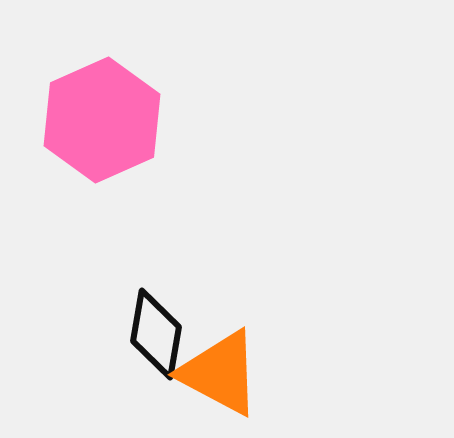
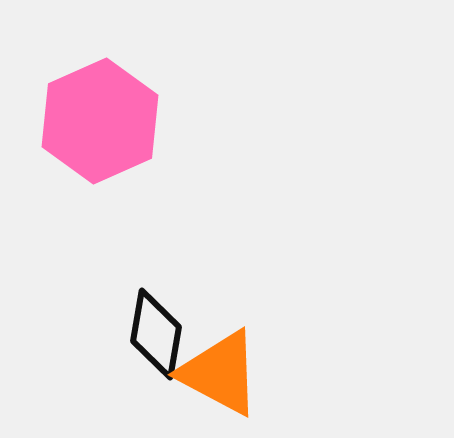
pink hexagon: moved 2 px left, 1 px down
